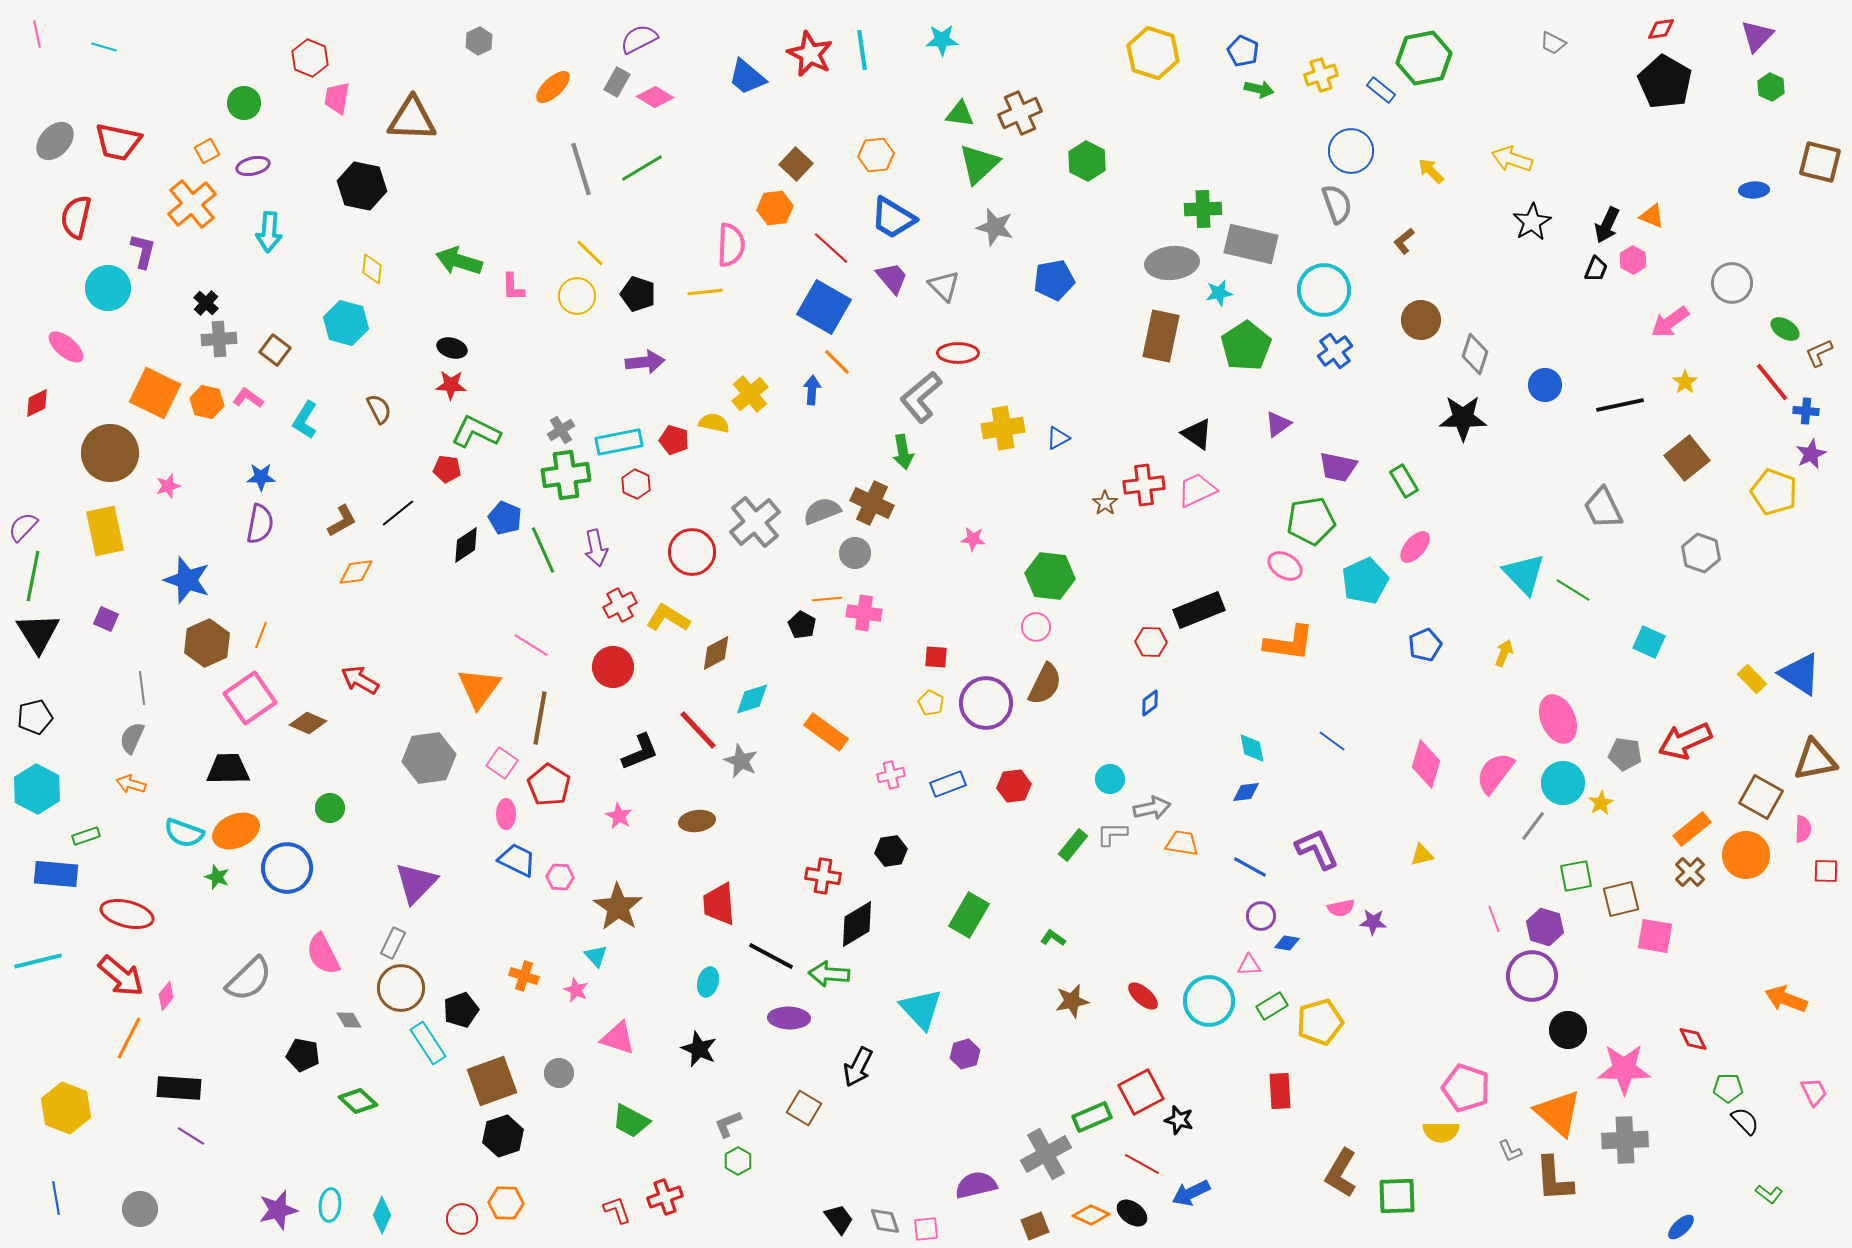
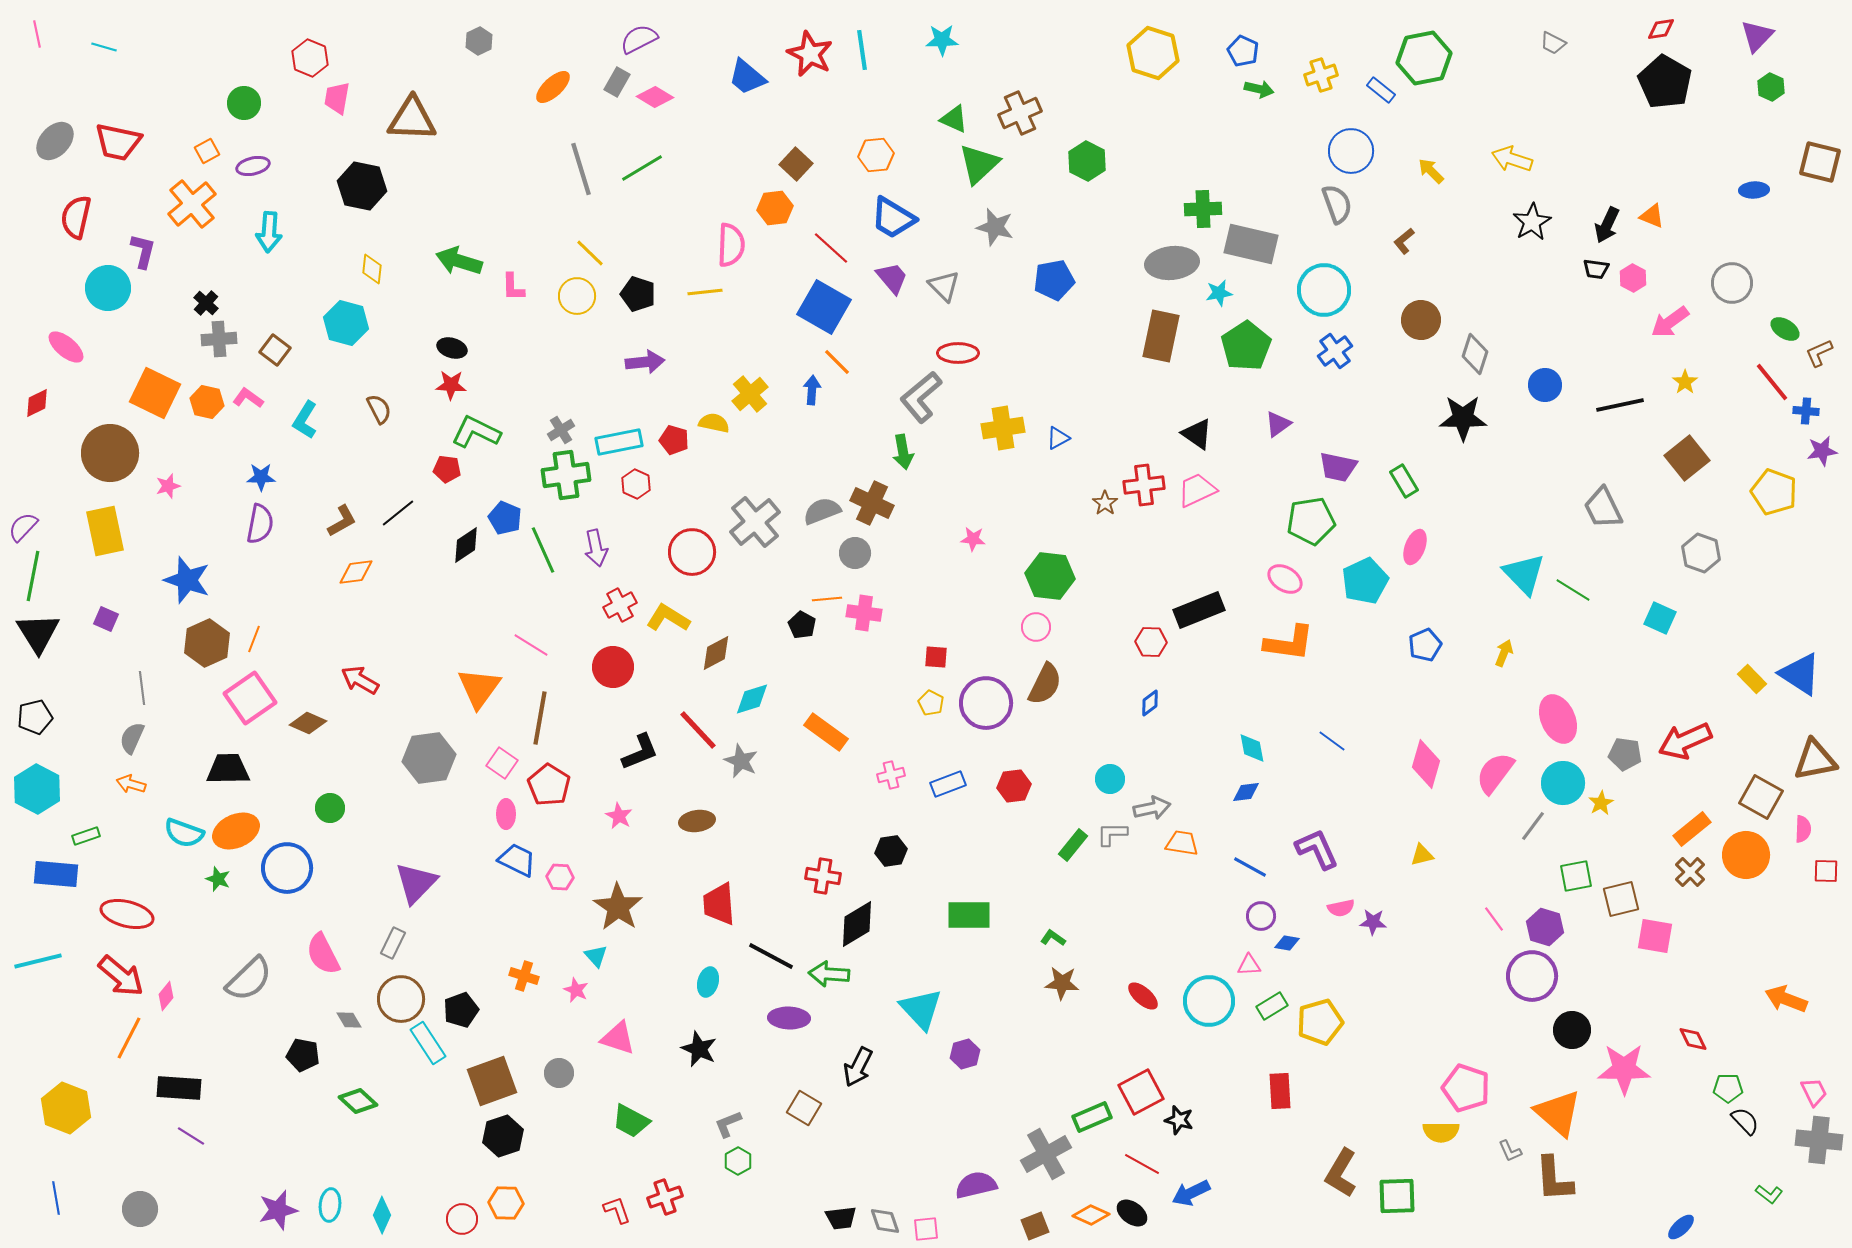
green triangle at (960, 114): moved 6 px left, 5 px down; rotated 16 degrees clockwise
pink hexagon at (1633, 260): moved 18 px down
black trapezoid at (1596, 269): rotated 76 degrees clockwise
purple star at (1811, 454): moved 11 px right, 3 px up; rotated 16 degrees clockwise
pink ellipse at (1415, 547): rotated 20 degrees counterclockwise
pink ellipse at (1285, 566): moved 13 px down
orange line at (261, 635): moved 7 px left, 4 px down
cyan square at (1649, 642): moved 11 px right, 24 px up
green star at (217, 877): moved 1 px right, 2 px down
green rectangle at (969, 915): rotated 60 degrees clockwise
pink line at (1494, 919): rotated 16 degrees counterclockwise
brown circle at (401, 988): moved 11 px down
brown star at (1072, 1001): moved 10 px left, 18 px up; rotated 16 degrees clockwise
black circle at (1568, 1030): moved 4 px right
gray cross at (1625, 1140): moved 194 px right; rotated 9 degrees clockwise
black trapezoid at (839, 1219): moved 2 px right, 1 px up; rotated 120 degrees clockwise
